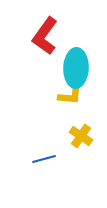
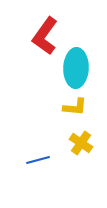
yellow L-shape: moved 5 px right, 11 px down
yellow cross: moved 7 px down
blue line: moved 6 px left, 1 px down
